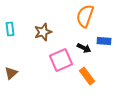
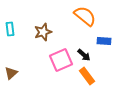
orange semicircle: rotated 110 degrees clockwise
black arrow: moved 7 px down; rotated 16 degrees clockwise
